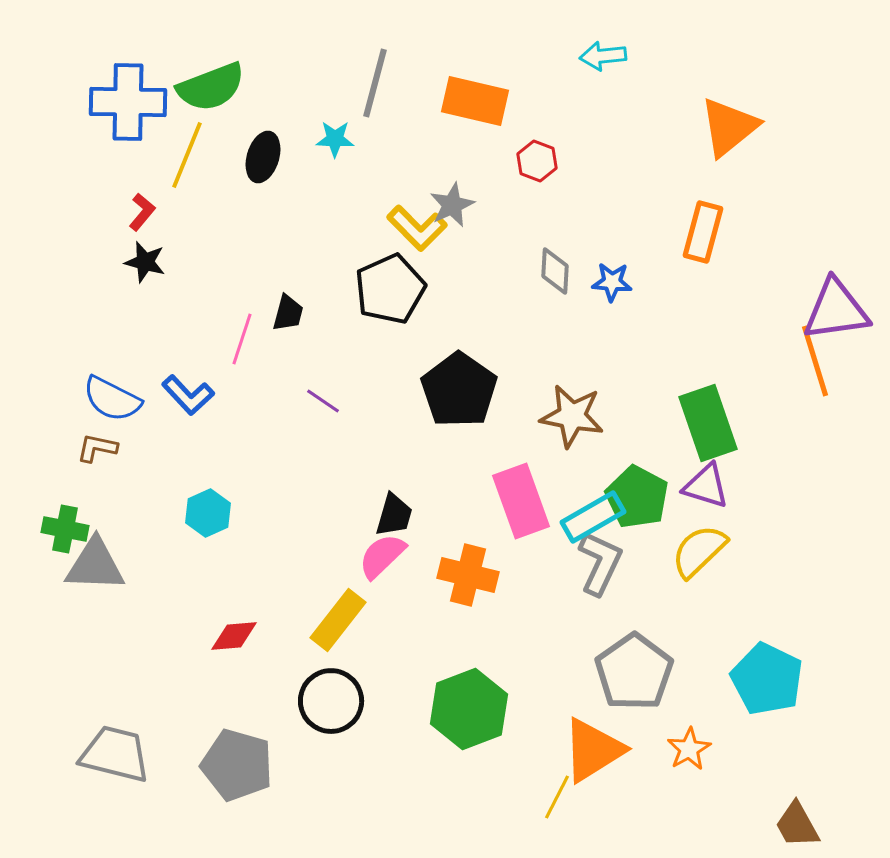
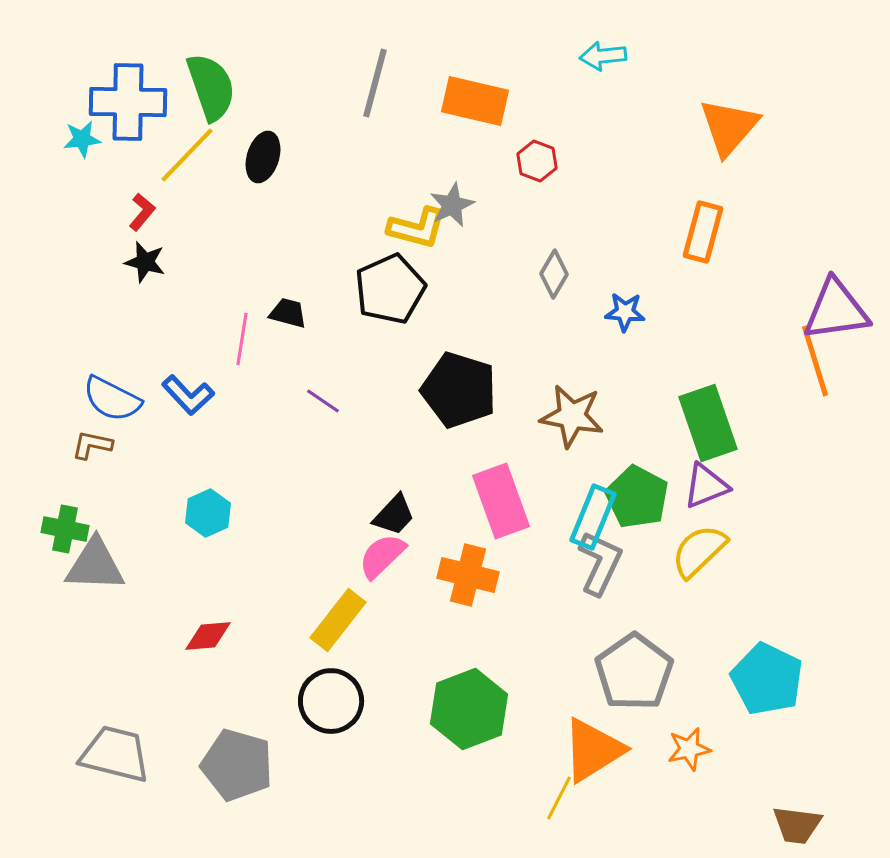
green semicircle at (211, 87): rotated 88 degrees counterclockwise
orange triangle at (729, 127): rotated 10 degrees counterclockwise
cyan star at (335, 139): moved 253 px left; rotated 9 degrees counterclockwise
yellow line at (187, 155): rotated 22 degrees clockwise
yellow L-shape at (417, 228): rotated 30 degrees counterclockwise
gray diamond at (555, 271): moved 1 px left, 3 px down; rotated 27 degrees clockwise
blue star at (612, 282): moved 13 px right, 30 px down
black trapezoid at (288, 313): rotated 90 degrees counterclockwise
pink line at (242, 339): rotated 9 degrees counterclockwise
black pentagon at (459, 390): rotated 18 degrees counterclockwise
brown L-shape at (97, 448): moved 5 px left, 3 px up
purple triangle at (706, 486): rotated 39 degrees counterclockwise
pink rectangle at (521, 501): moved 20 px left
black trapezoid at (394, 515): rotated 27 degrees clockwise
cyan rectangle at (593, 517): rotated 38 degrees counterclockwise
red diamond at (234, 636): moved 26 px left
orange star at (689, 749): rotated 18 degrees clockwise
yellow line at (557, 797): moved 2 px right, 1 px down
brown trapezoid at (797, 825): rotated 54 degrees counterclockwise
